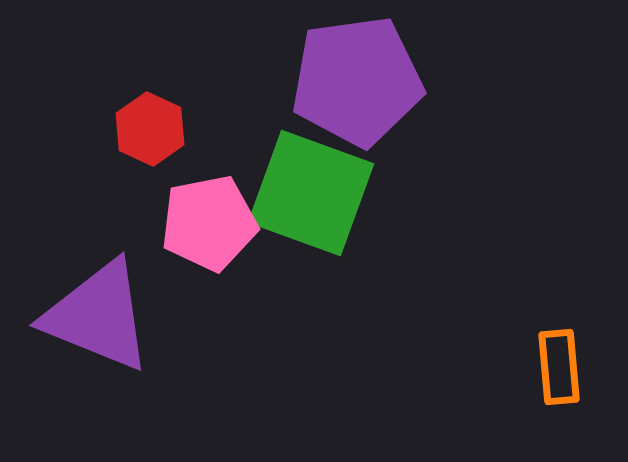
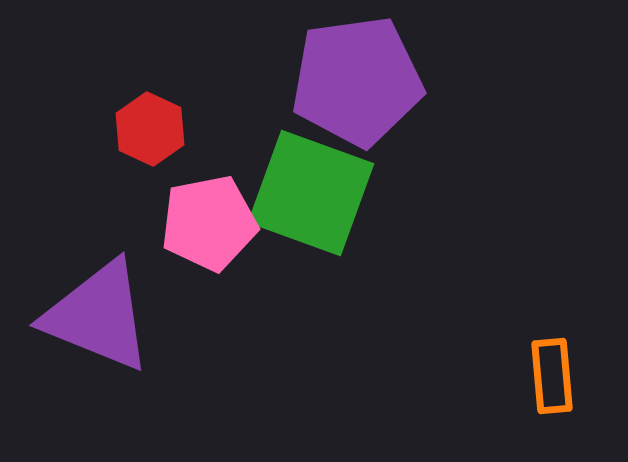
orange rectangle: moved 7 px left, 9 px down
